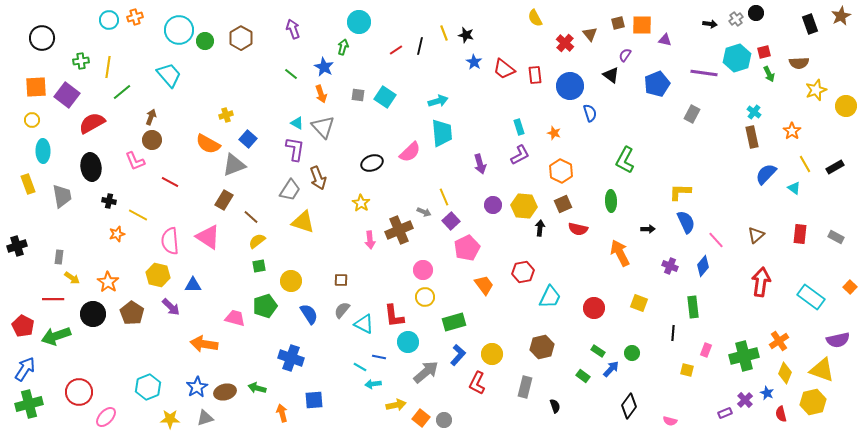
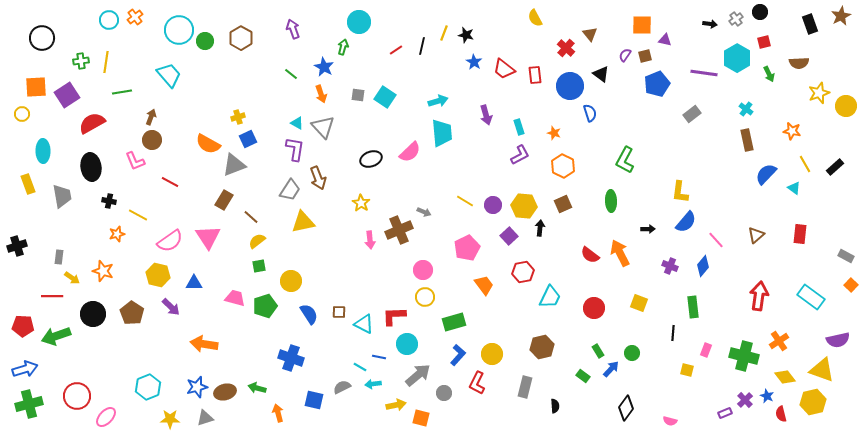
black circle at (756, 13): moved 4 px right, 1 px up
orange cross at (135, 17): rotated 21 degrees counterclockwise
brown square at (618, 23): moved 27 px right, 33 px down
yellow line at (444, 33): rotated 42 degrees clockwise
red cross at (565, 43): moved 1 px right, 5 px down
black line at (420, 46): moved 2 px right
red square at (764, 52): moved 10 px up
cyan hexagon at (737, 58): rotated 12 degrees counterclockwise
yellow line at (108, 67): moved 2 px left, 5 px up
black triangle at (611, 75): moved 10 px left, 1 px up
yellow star at (816, 90): moved 3 px right, 3 px down
green line at (122, 92): rotated 30 degrees clockwise
purple square at (67, 95): rotated 20 degrees clockwise
cyan cross at (754, 112): moved 8 px left, 3 px up
gray rectangle at (692, 114): rotated 24 degrees clockwise
yellow cross at (226, 115): moved 12 px right, 2 px down
yellow circle at (32, 120): moved 10 px left, 6 px up
orange star at (792, 131): rotated 24 degrees counterclockwise
brown rectangle at (752, 137): moved 5 px left, 3 px down
blue square at (248, 139): rotated 24 degrees clockwise
black ellipse at (372, 163): moved 1 px left, 4 px up
purple arrow at (480, 164): moved 6 px right, 49 px up
black rectangle at (835, 167): rotated 12 degrees counterclockwise
orange hexagon at (561, 171): moved 2 px right, 5 px up
yellow L-shape at (680, 192): rotated 85 degrees counterclockwise
yellow line at (444, 197): moved 21 px right, 4 px down; rotated 36 degrees counterclockwise
purple square at (451, 221): moved 58 px right, 15 px down
yellow triangle at (303, 222): rotated 30 degrees counterclockwise
blue semicircle at (686, 222): rotated 65 degrees clockwise
red semicircle at (578, 229): moved 12 px right, 26 px down; rotated 24 degrees clockwise
pink triangle at (208, 237): rotated 24 degrees clockwise
gray rectangle at (836, 237): moved 10 px right, 19 px down
pink semicircle at (170, 241): rotated 120 degrees counterclockwise
brown square at (341, 280): moved 2 px left, 32 px down
orange star at (108, 282): moved 5 px left, 11 px up; rotated 15 degrees counterclockwise
red arrow at (761, 282): moved 2 px left, 14 px down
blue triangle at (193, 285): moved 1 px right, 2 px up
orange square at (850, 287): moved 1 px right, 2 px up
red line at (53, 299): moved 1 px left, 3 px up
gray semicircle at (342, 310): moved 77 px down; rotated 24 degrees clockwise
red L-shape at (394, 316): rotated 95 degrees clockwise
pink trapezoid at (235, 318): moved 20 px up
red pentagon at (23, 326): rotated 25 degrees counterclockwise
cyan circle at (408, 342): moved 1 px left, 2 px down
green rectangle at (598, 351): rotated 24 degrees clockwise
green cross at (744, 356): rotated 28 degrees clockwise
blue arrow at (25, 369): rotated 40 degrees clockwise
gray arrow at (426, 372): moved 8 px left, 3 px down
yellow diamond at (785, 373): moved 4 px down; rotated 60 degrees counterclockwise
blue star at (197, 387): rotated 15 degrees clockwise
red circle at (79, 392): moved 2 px left, 4 px down
blue star at (767, 393): moved 3 px down
blue square at (314, 400): rotated 18 degrees clockwise
black semicircle at (555, 406): rotated 16 degrees clockwise
black diamond at (629, 406): moved 3 px left, 2 px down
orange arrow at (282, 413): moved 4 px left
orange square at (421, 418): rotated 24 degrees counterclockwise
gray circle at (444, 420): moved 27 px up
